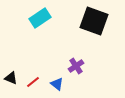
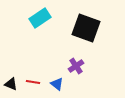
black square: moved 8 px left, 7 px down
black triangle: moved 6 px down
red line: rotated 48 degrees clockwise
